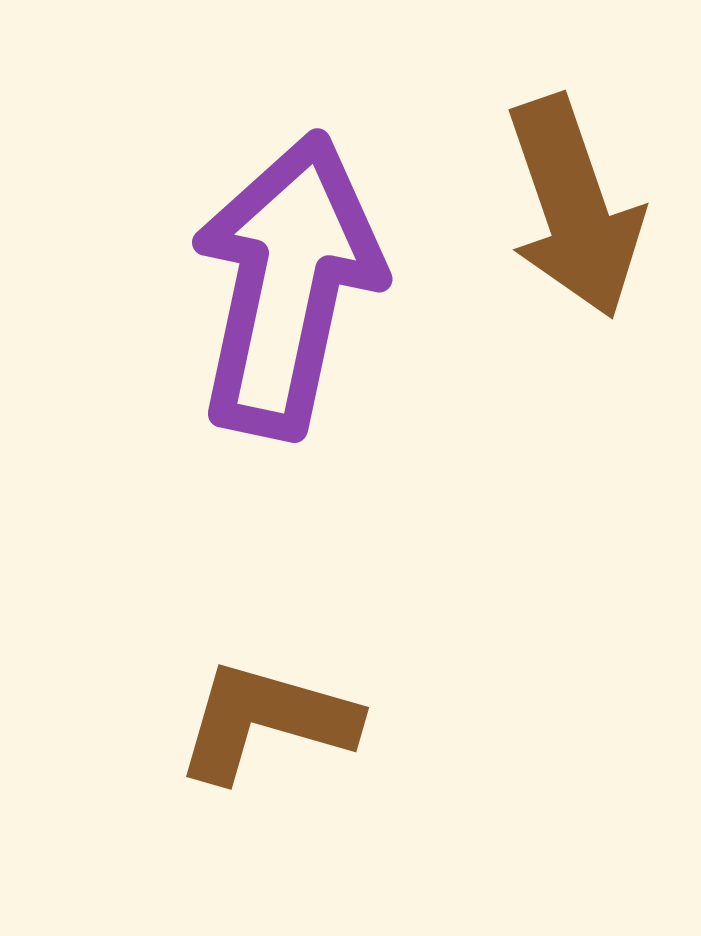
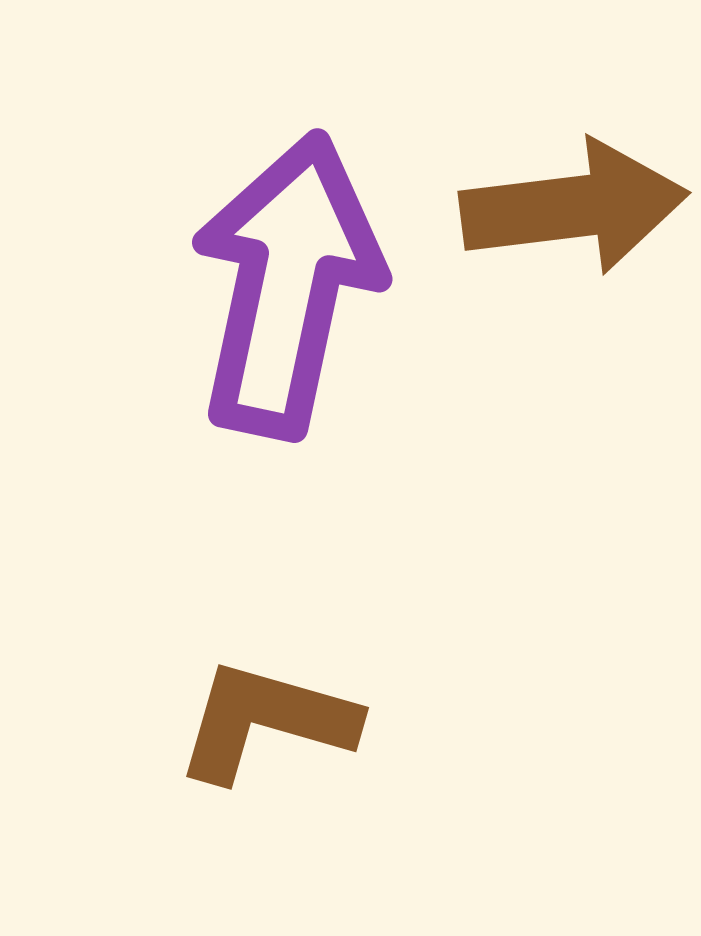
brown arrow: rotated 78 degrees counterclockwise
